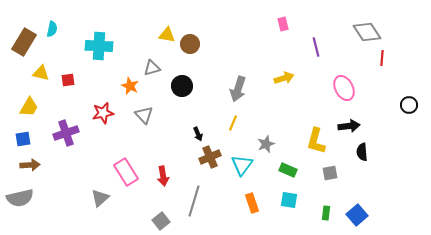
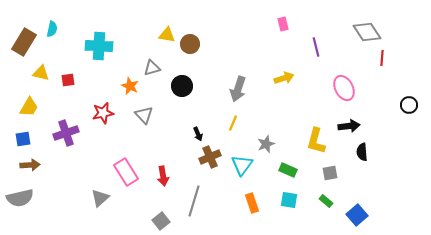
green rectangle at (326, 213): moved 12 px up; rotated 56 degrees counterclockwise
